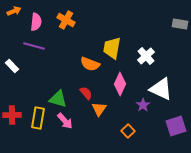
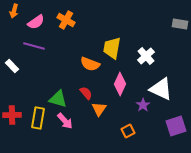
orange arrow: rotated 128 degrees clockwise
pink semicircle: rotated 48 degrees clockwise
orange square: rotated 16 degrees clockwise
